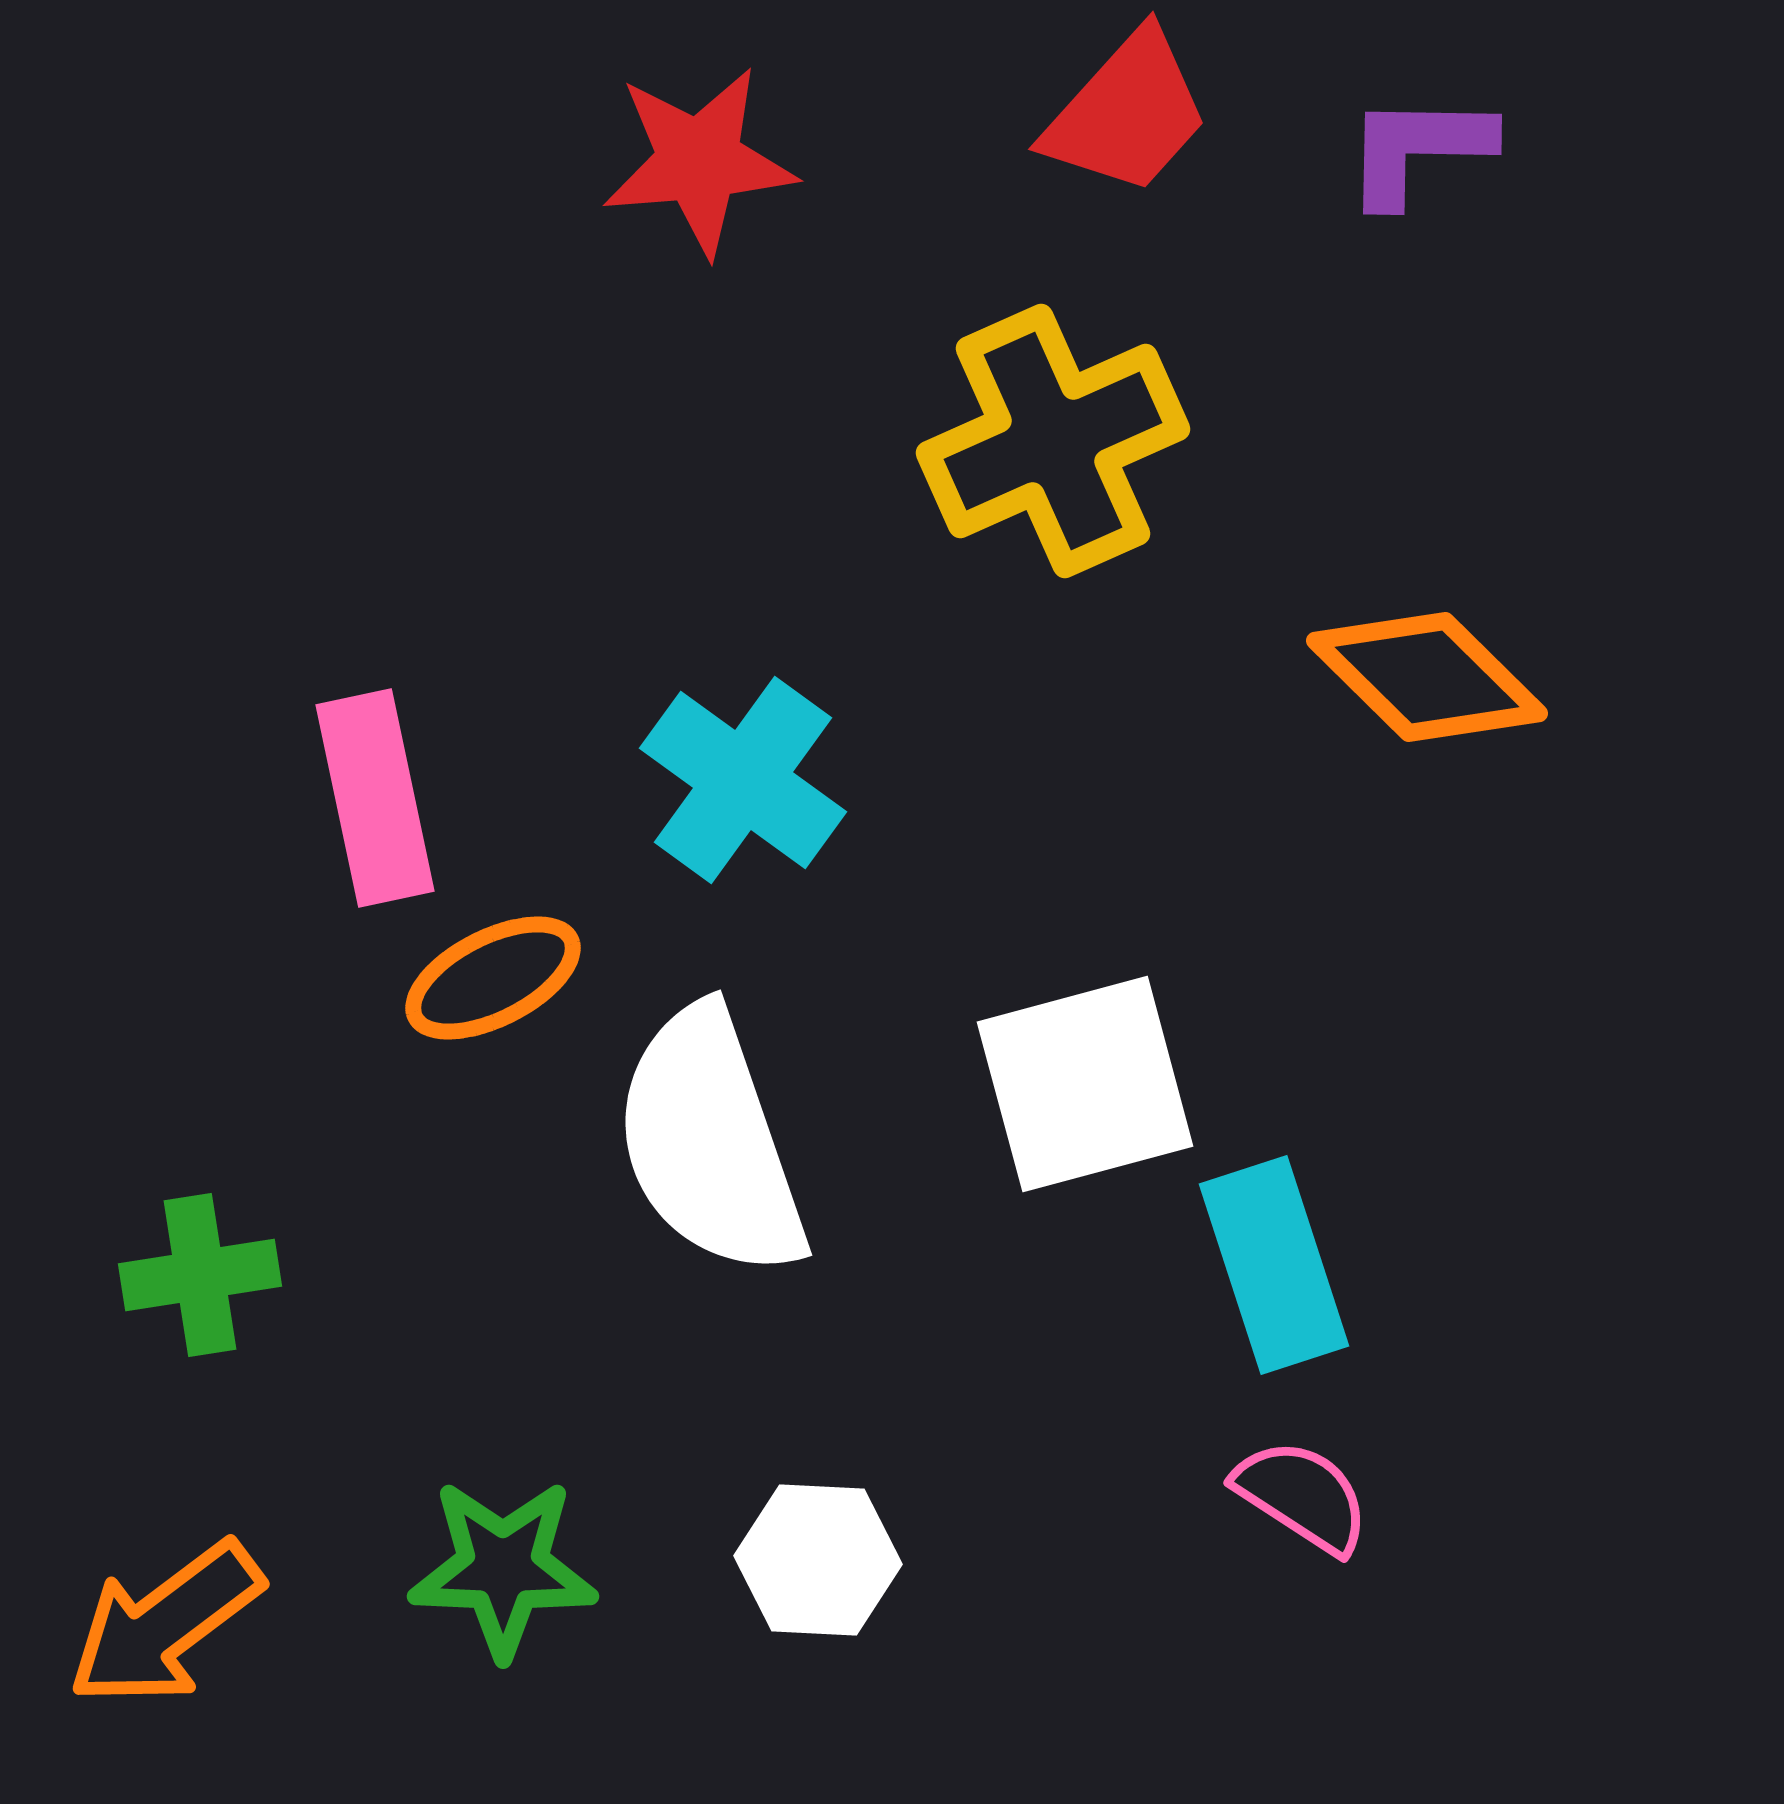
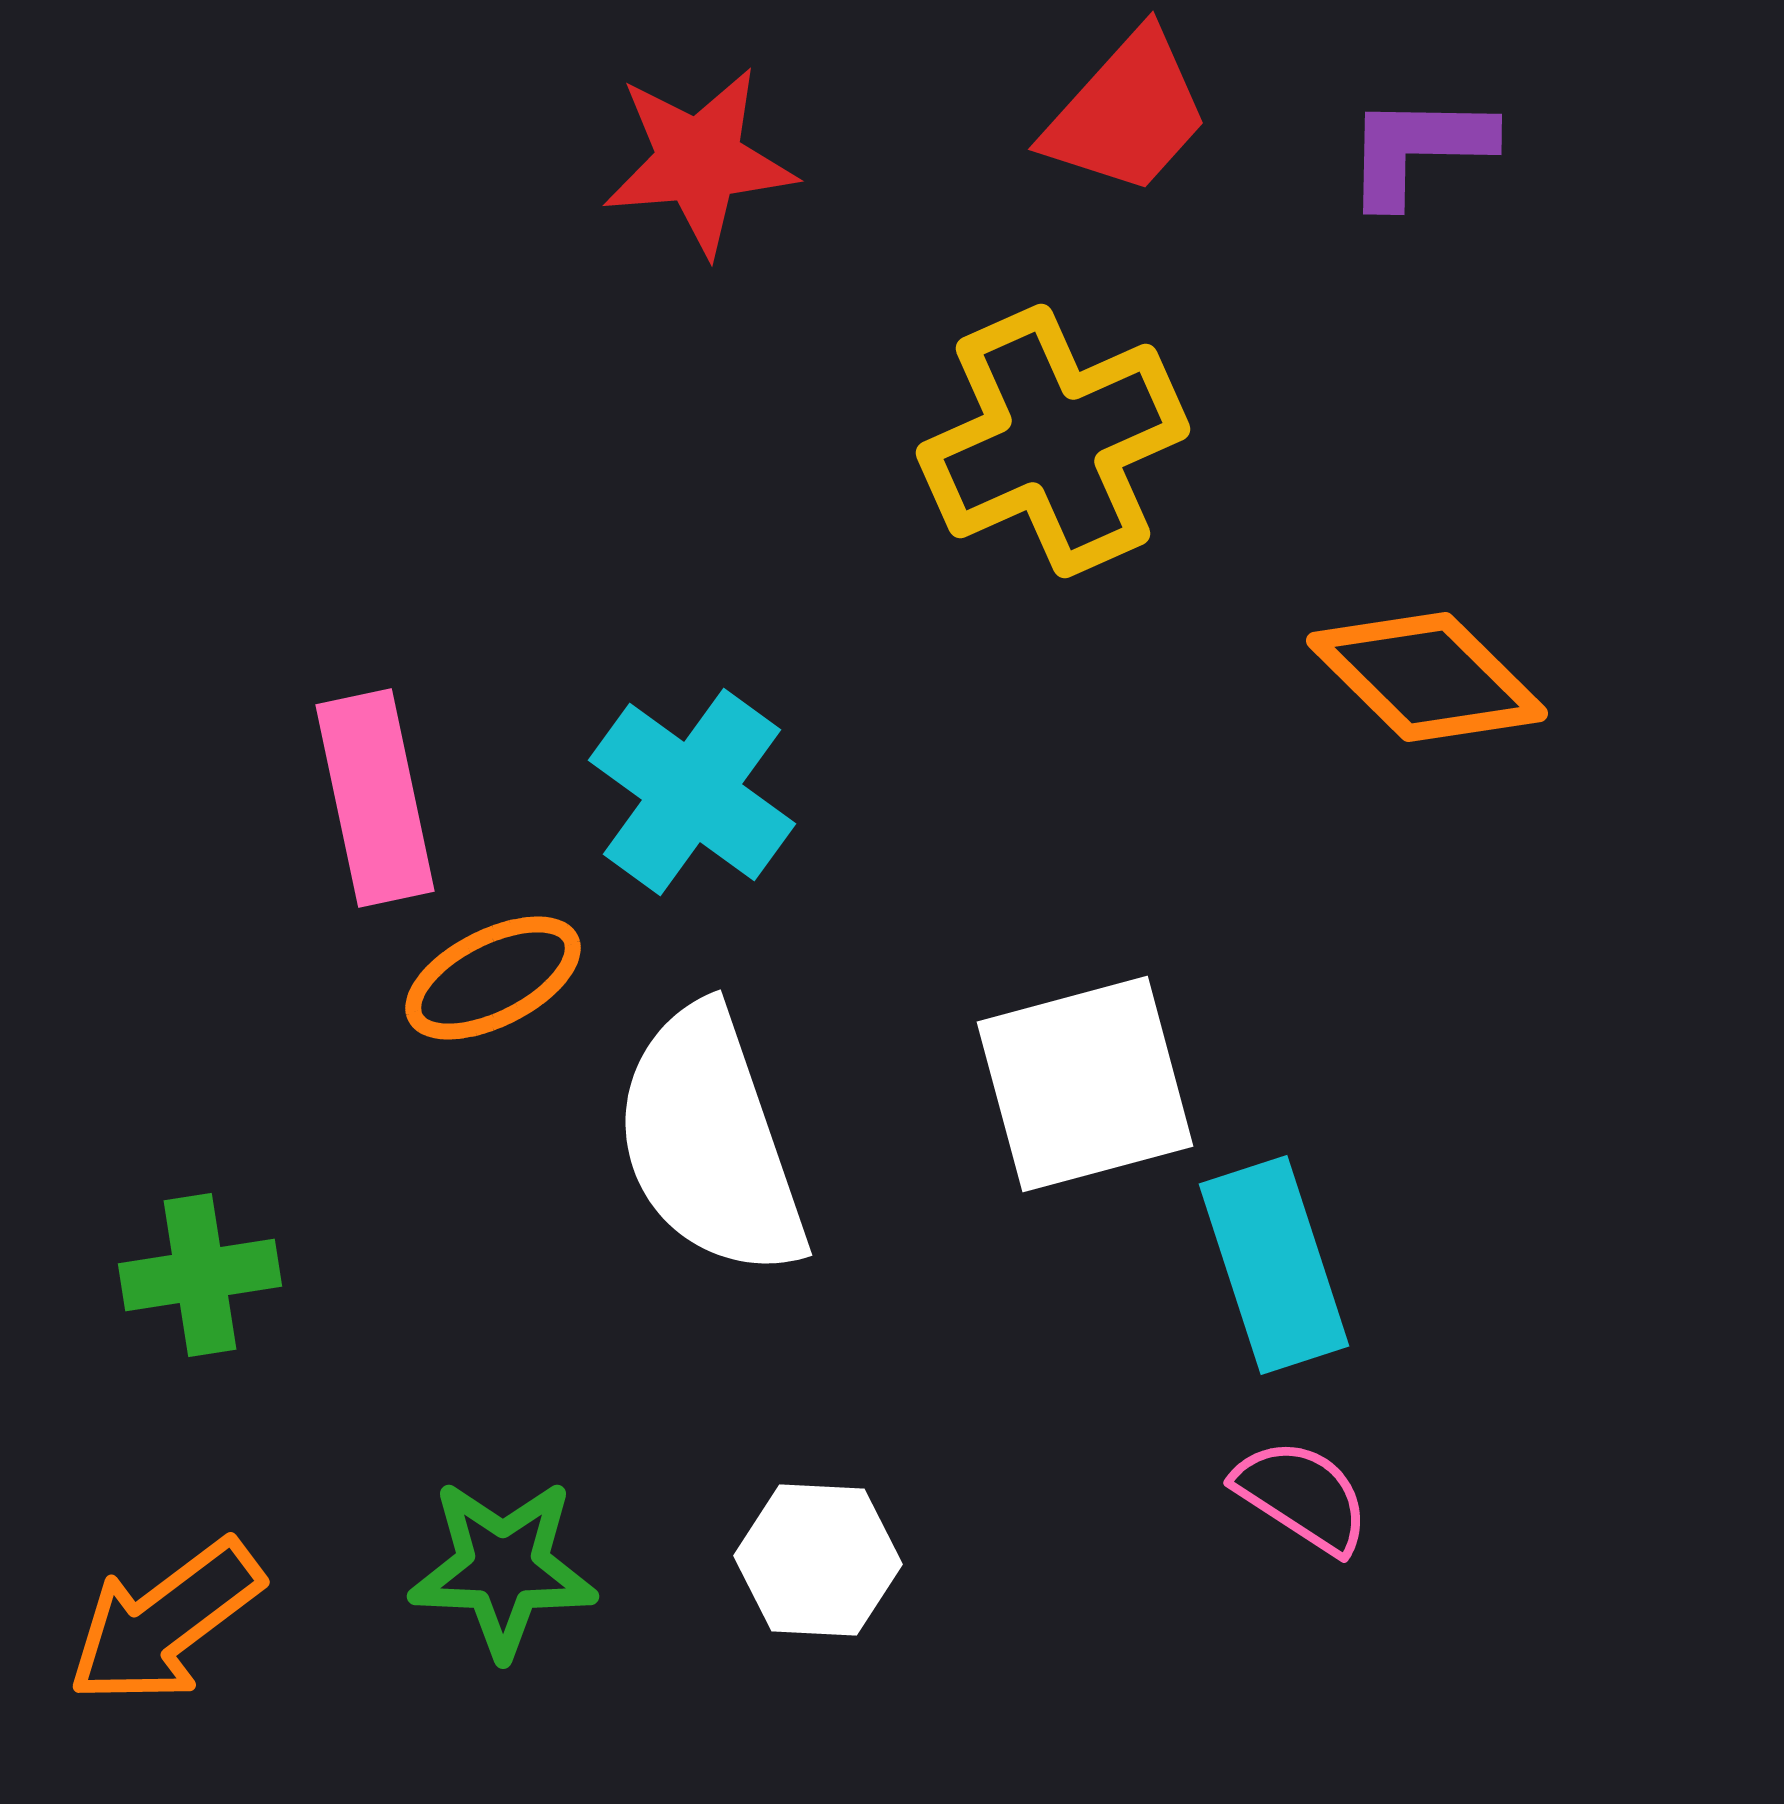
cyan cross: moved 51 px left, 12 px down
orange arrow: moved 2 px up
